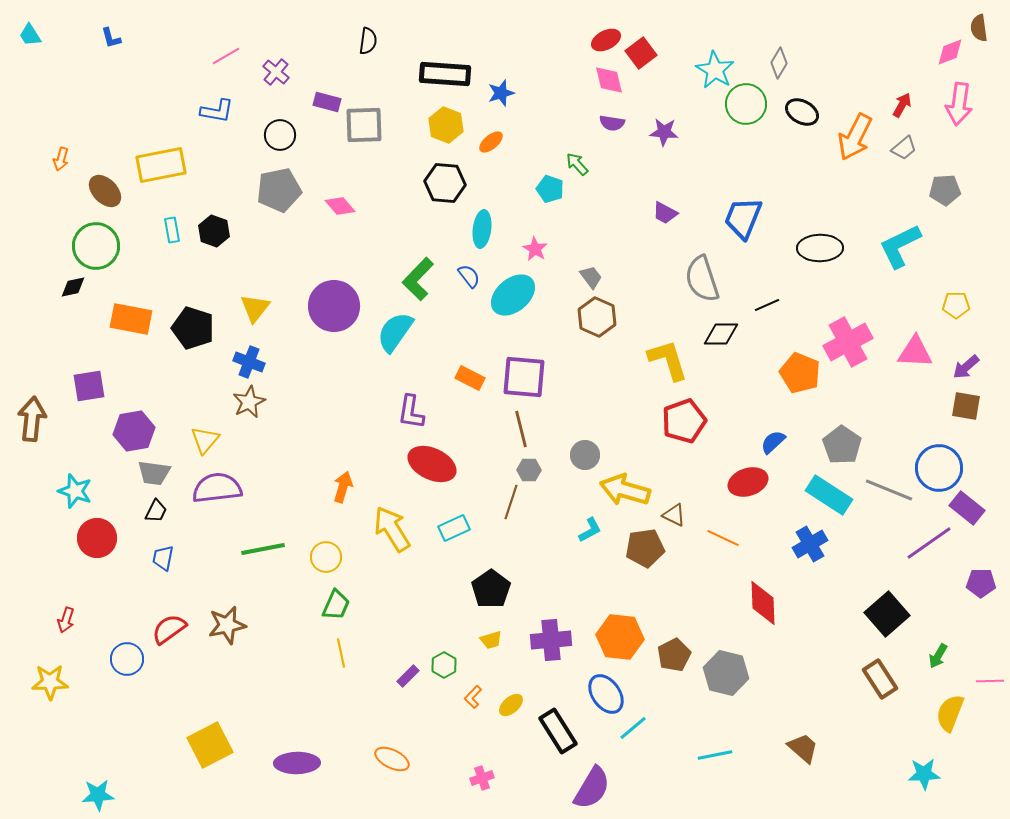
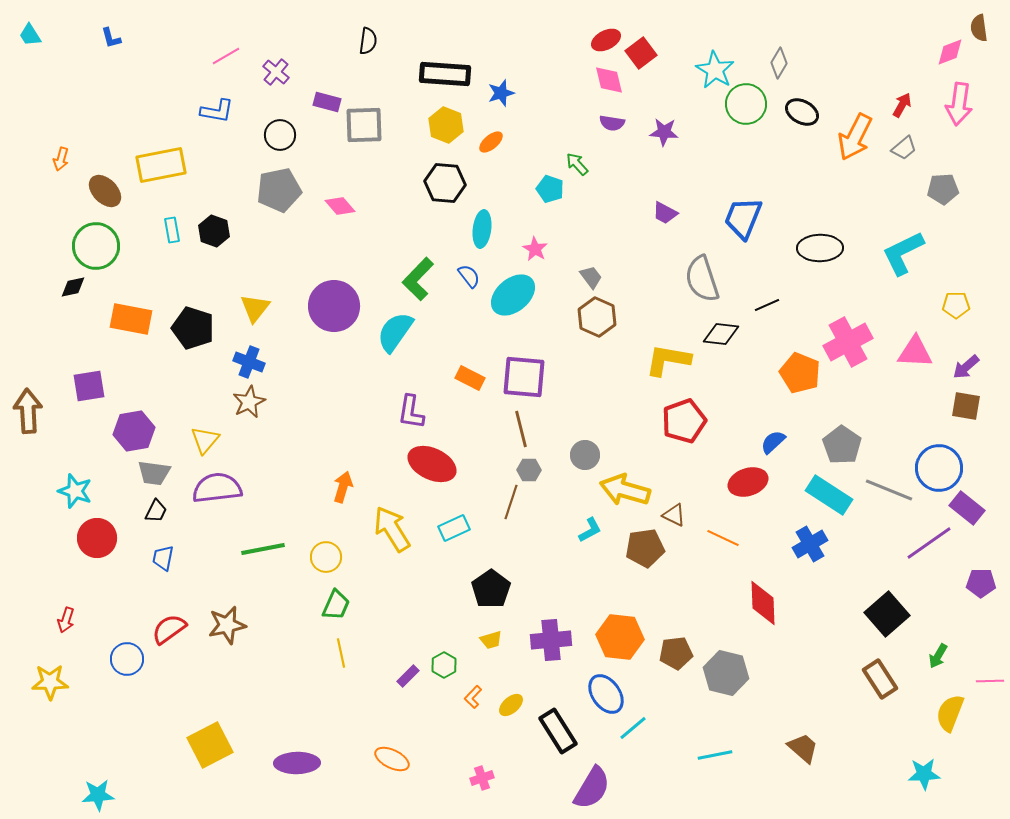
gray pentagon at (945, 190): moved 2 px left, 1 px up
cyan L-shape at (900, 246): moved 3 px right, 7 px down
black diamond at (721, 334): rotated 6 degrees clockwise
yellow L-shape at (668, 360): rotated 63 degrees counterclockwise
brown arrow at (32, 419): moved 4 px left, 8 px up; rotated 9 degrees counterclockwise
brown pentagon at (674, 655): moved 2 px right, 2 px up; rotated 20 degrees clockwise
